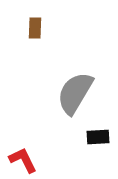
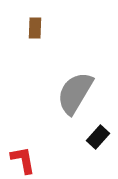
black rectangle: rotated 45 degrees counterclockwise
red L-shape: rotated 16 degrees clockwise
